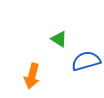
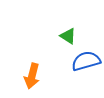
green triangle: moved 9 px right, 3 px up
